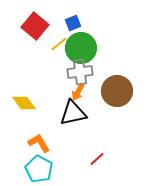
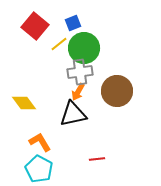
green circle: moved 3 px right
black triangle: moved 1 px down
orange L-shape: moved 1 px right, 1 px up
red line: rotated 35 degrees clockwise
